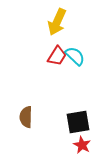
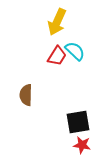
cyan semicircle: moved 5 px up
brown semicircle: moved 22 px up
red star: rotated 18 degrees counterclockwise
